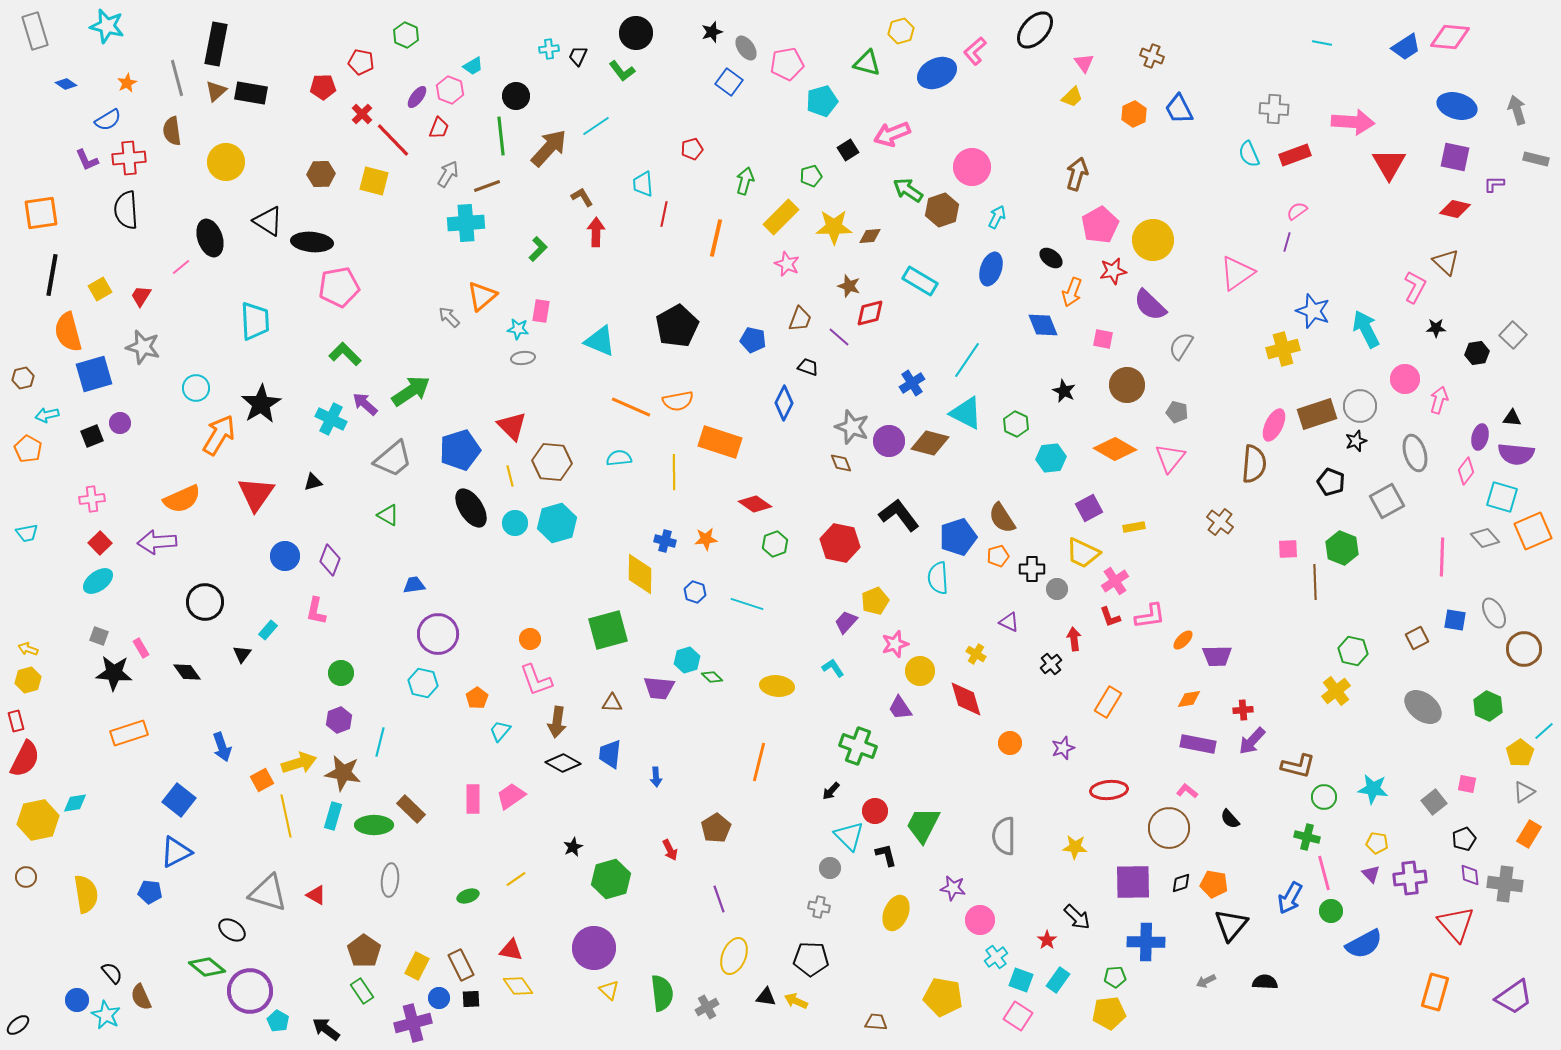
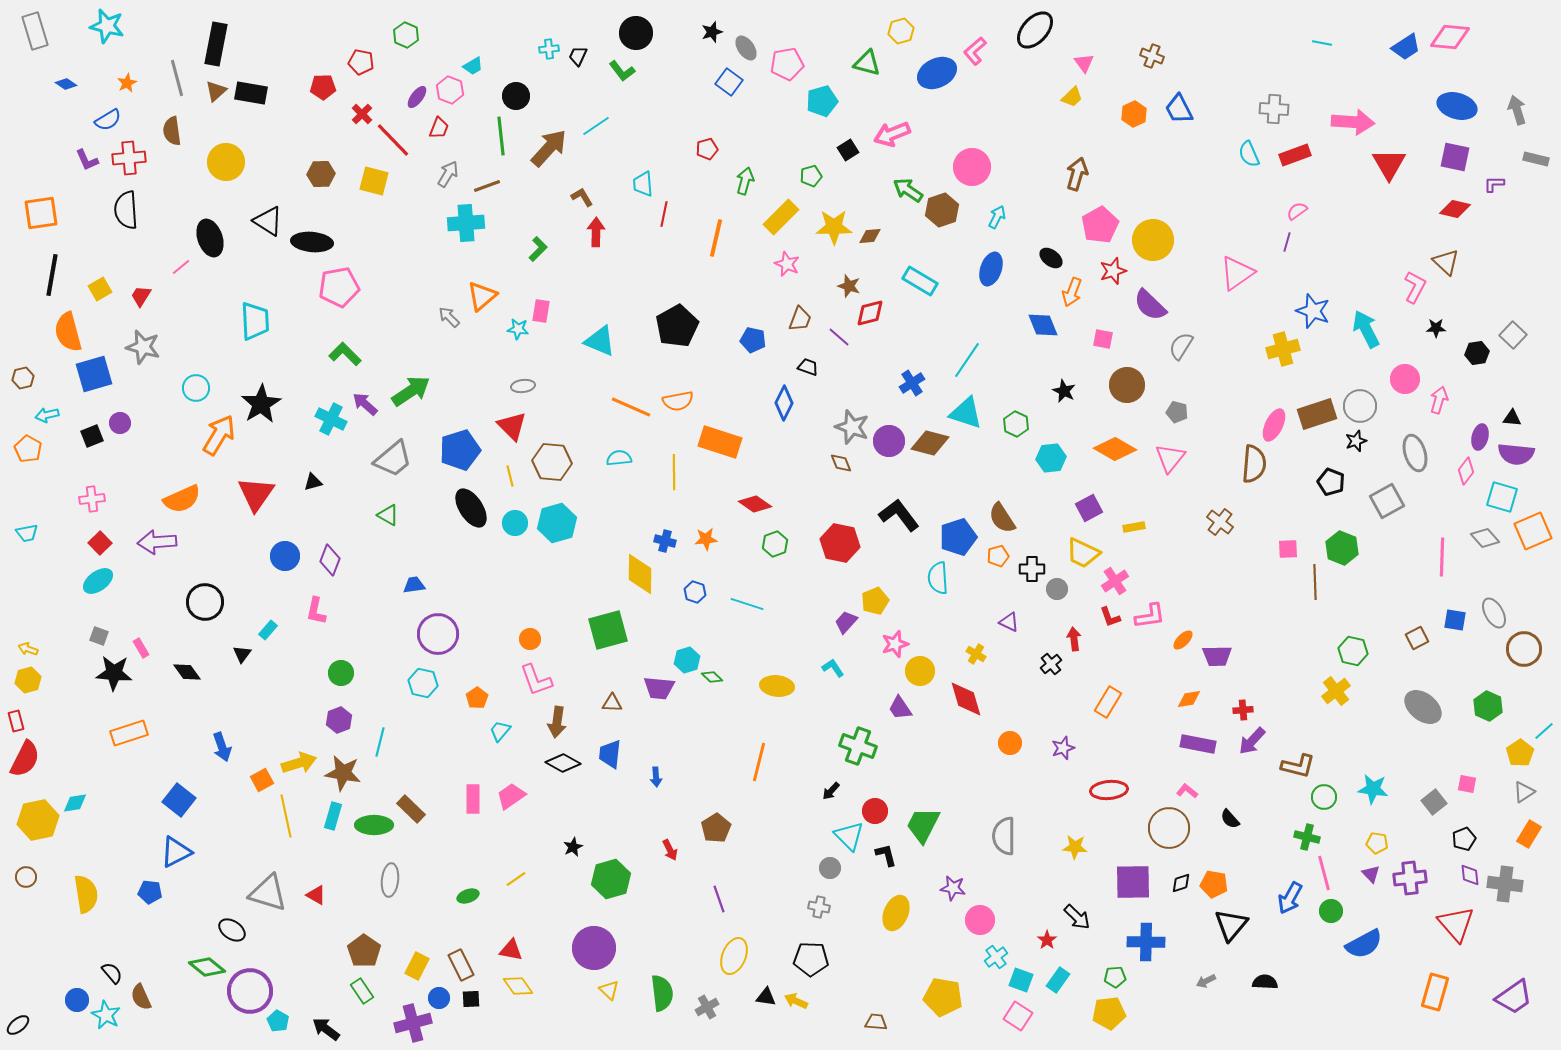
red pentagon at (692, 149): moved 15 px right
red star at (1113, 271): rotated 8 degrees counterclockwise
gray ellipse at (523, 358): moved 28 px down
cyan triangle at (966, 413): rotated 9 degrees counterclockwise
